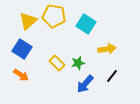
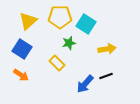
yellow pentagon: moved 6 px right, 1 px down; rotated 10 degrees counterclockwise
green star: moved 9 px left, 20 px up
black line: moved 6 px left; rotated 32 degrees clockwise
